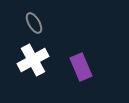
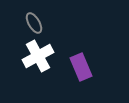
white cross: moved 5 px right, 4 px up
